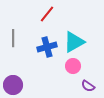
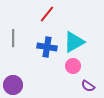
blue cross: rotated 24 degrees clockwise
